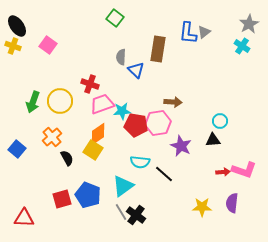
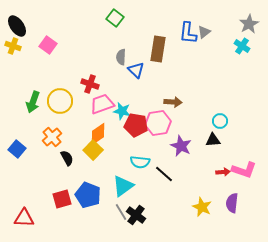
cyan star: rotated 18 degrees clockwise
yellow square: rotated 12 degrees clockwise
yellow star: rotated 24 degrees clockwise
